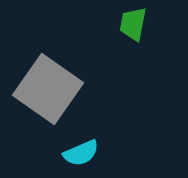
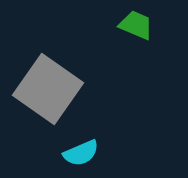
green trapezoid: moved 3 px right, 1 px down; rotated 102 degrees clockwise
